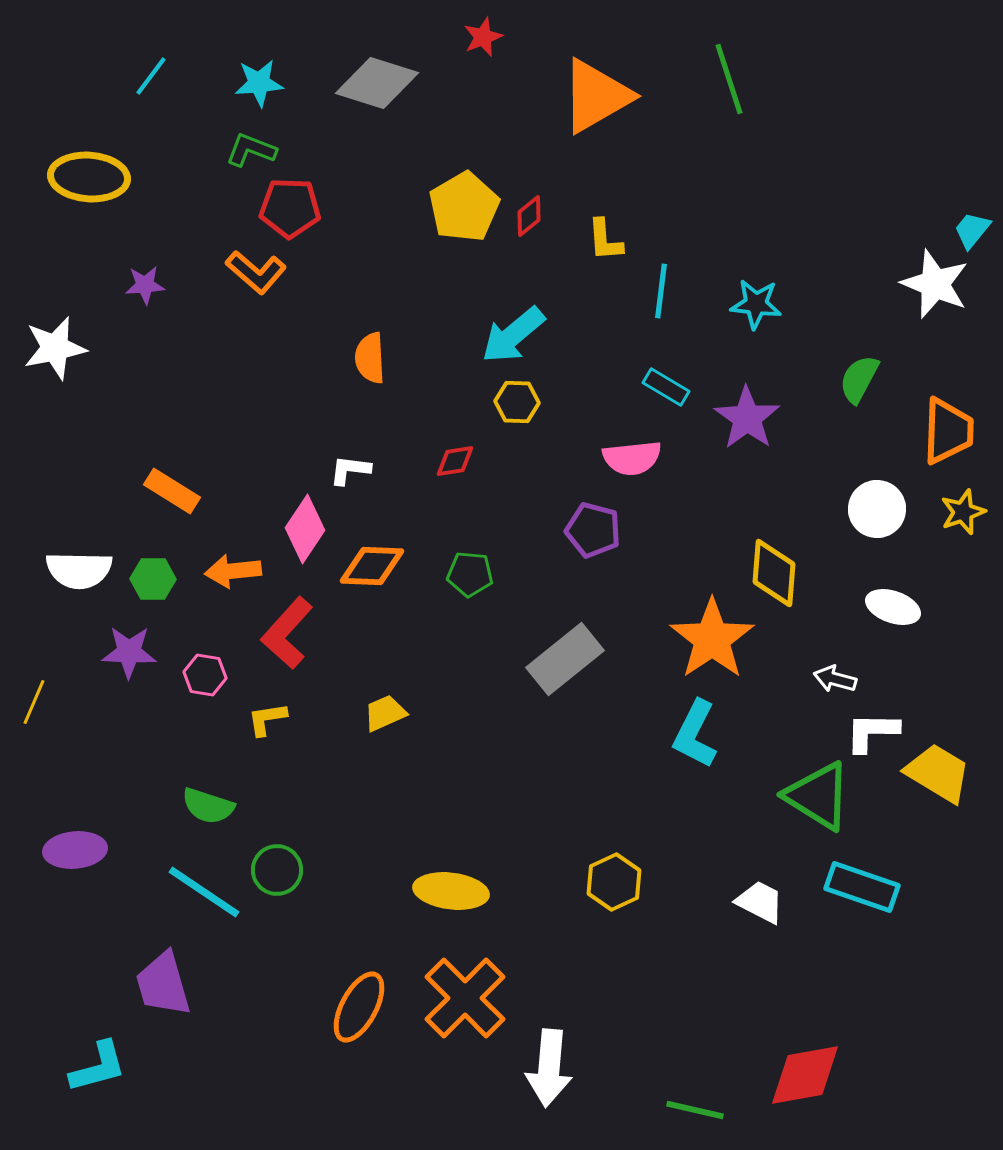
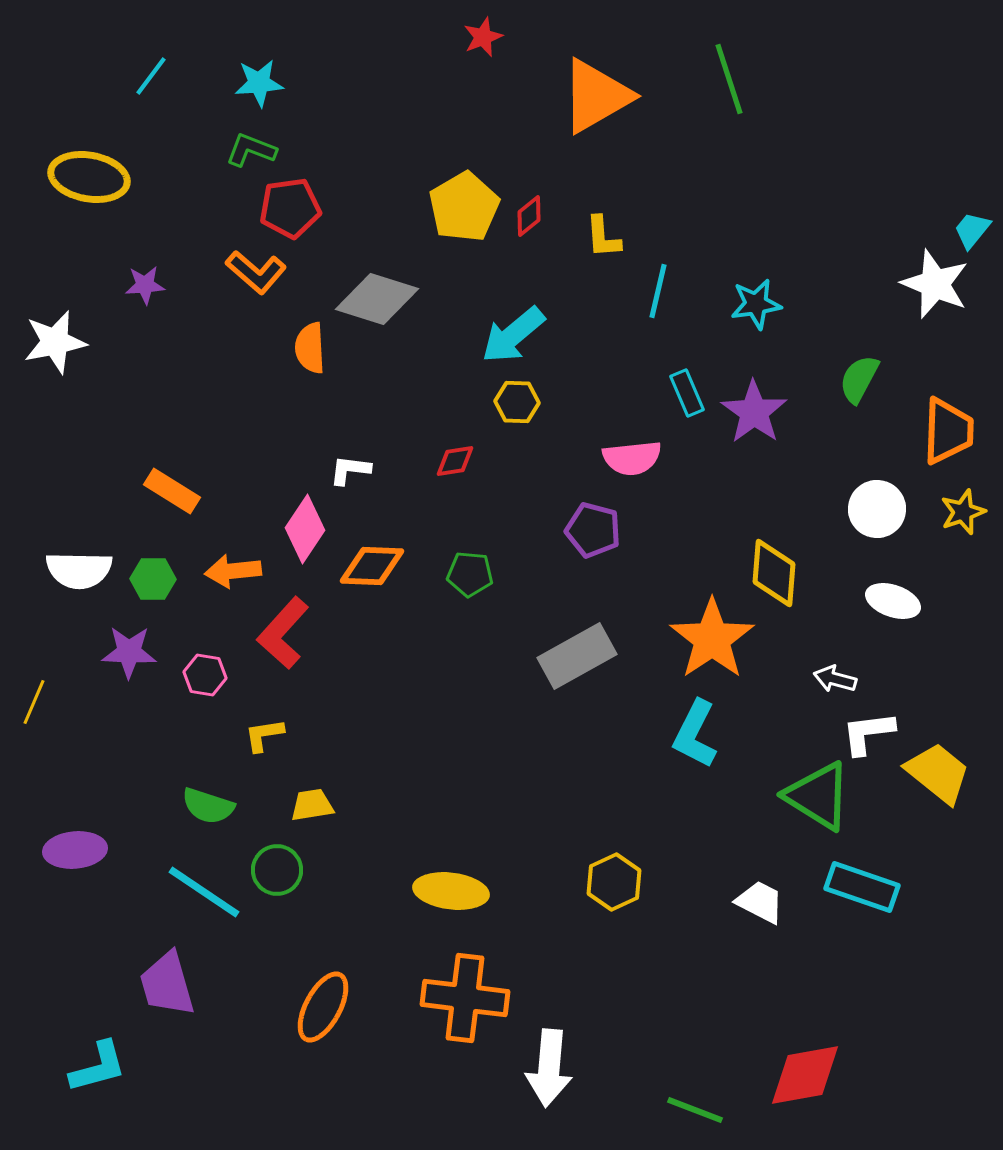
gray diamond at (377, 83): moved 216 px down
yellow ellipse at (89, 177): rotated 6 degrees clockwise
red pentagon at (290, 208): rotated 10 degrees counterclockwise
yellow L-shape at (605, 240): moved 2 px left, 3 px up
cyan line at (661, 291): moved 3 px left; rotated 6 degrees clockwise
cyan star at (756, 304): rotated 15 degrees counterclockwise
white star at (55, 348): moved 6 px up
orange semicircle at (370, 358): moved 60 px left, 10 px up
cyan rectangle at (666, 387): moved 21 px right, 6 px down; rotated 36 degrees clockwise
purple star at (747, 418): moved 7 px right, 6 px up
white ellipse at (893, 607): moved 6 px up
red L-shape at (287, 633): moved 4 px left
gray rectangle at (565, 659): moved 12 px right, 3 px up; rotated 10 degrees clockwise
yellow trapezoid at (385, 713): moved 73 px left, 92 px down; rotated 15 degrees clockwise
yellow L-shape at (267, 719): moved 3 px left, 16 px down
white L-shape at (872, 732): moved 4 px left, 1 px down; rotated 8 degrees counterclockwise
yellow trapezoid at (938, 773): rotated 8 degrees clockwise
purple trapezoid at (163, 984): moved 4 px right
orange cross at (465, 998): rotated 38 degrees counterclockwise
orange ellipse at (359, 1007): moved 36 px left
green line at (695, 1110): rotated 8 degrees clockwise
